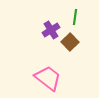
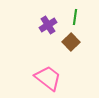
purple cross: moved 3 px left, 5 px up
brown square: moved 1 px right
